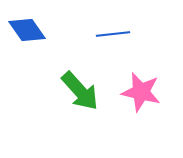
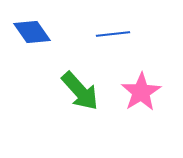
blue diamond: moved 5 px right, 2 px down
pink star: rotated 27 degrees clockwise
